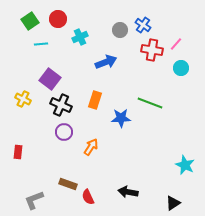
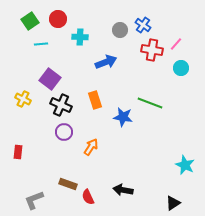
cyan cross: rotated 28 degrees clockwise
orange rectangle: rotated 36 degrees counterclockwise
blue star: moved 2 px right, 1 px up; rotated 12 degrees clockwise
black arrow: moved 5 px left, 2 px up
